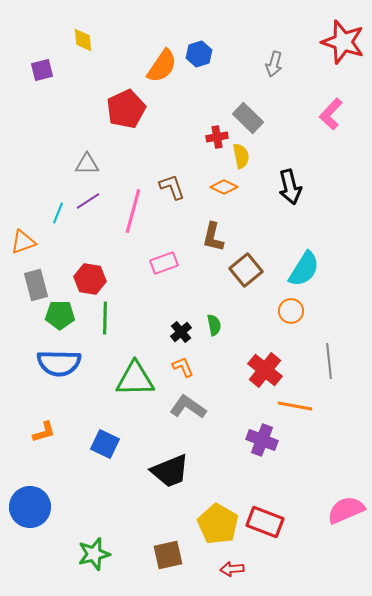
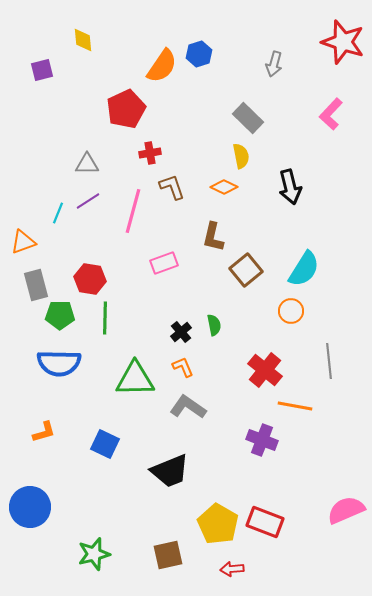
red cross at (217, 137): moved 67 px left, 16 px down
